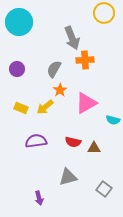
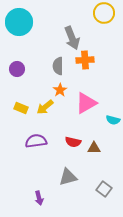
gray semicircle: moved 4 px right, 3 px up; rotated 30 degrees counterclockwise
